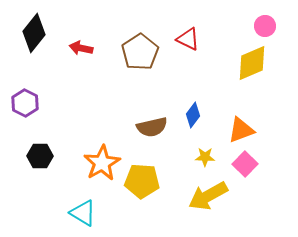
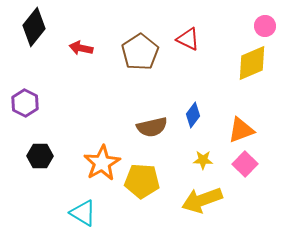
black diamond: moved 6 px up
yellow star: moved 2 px left, 3 px down
yellow arrow: moved 6 px left, 4 px down; rotated 9 degrees clockwise
